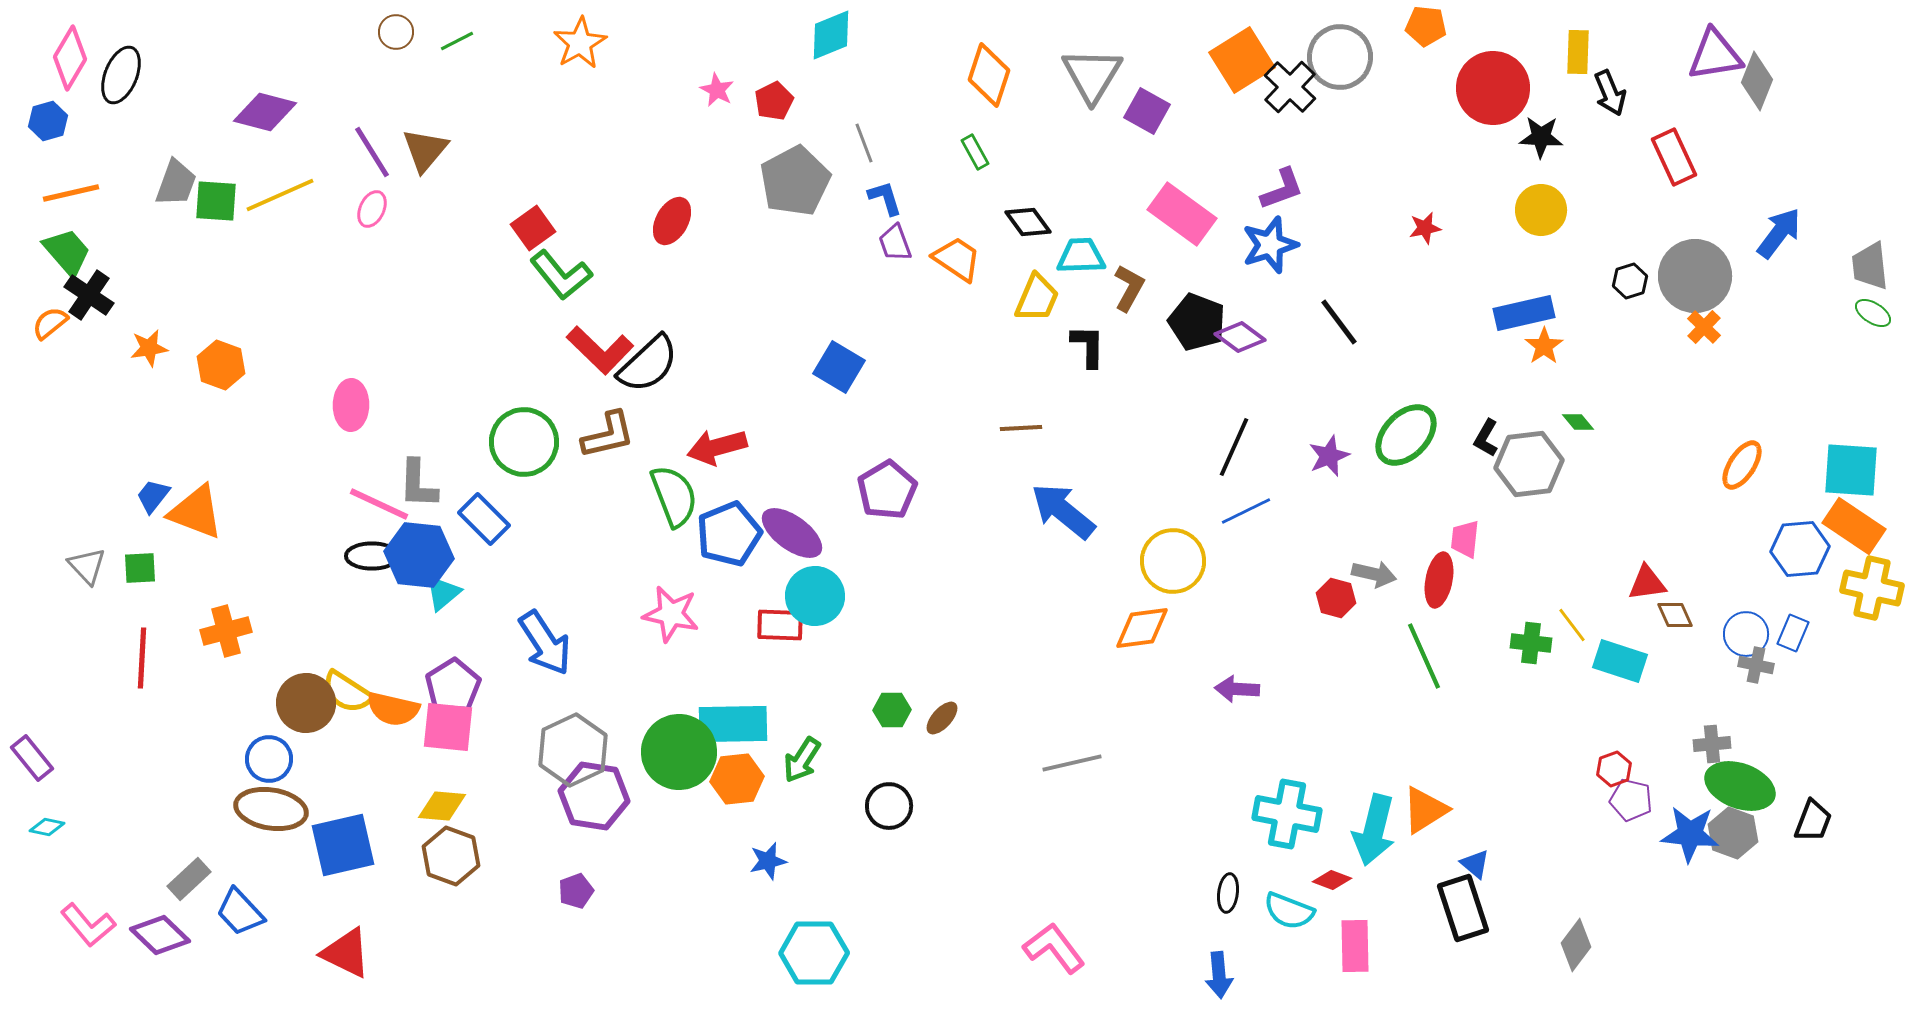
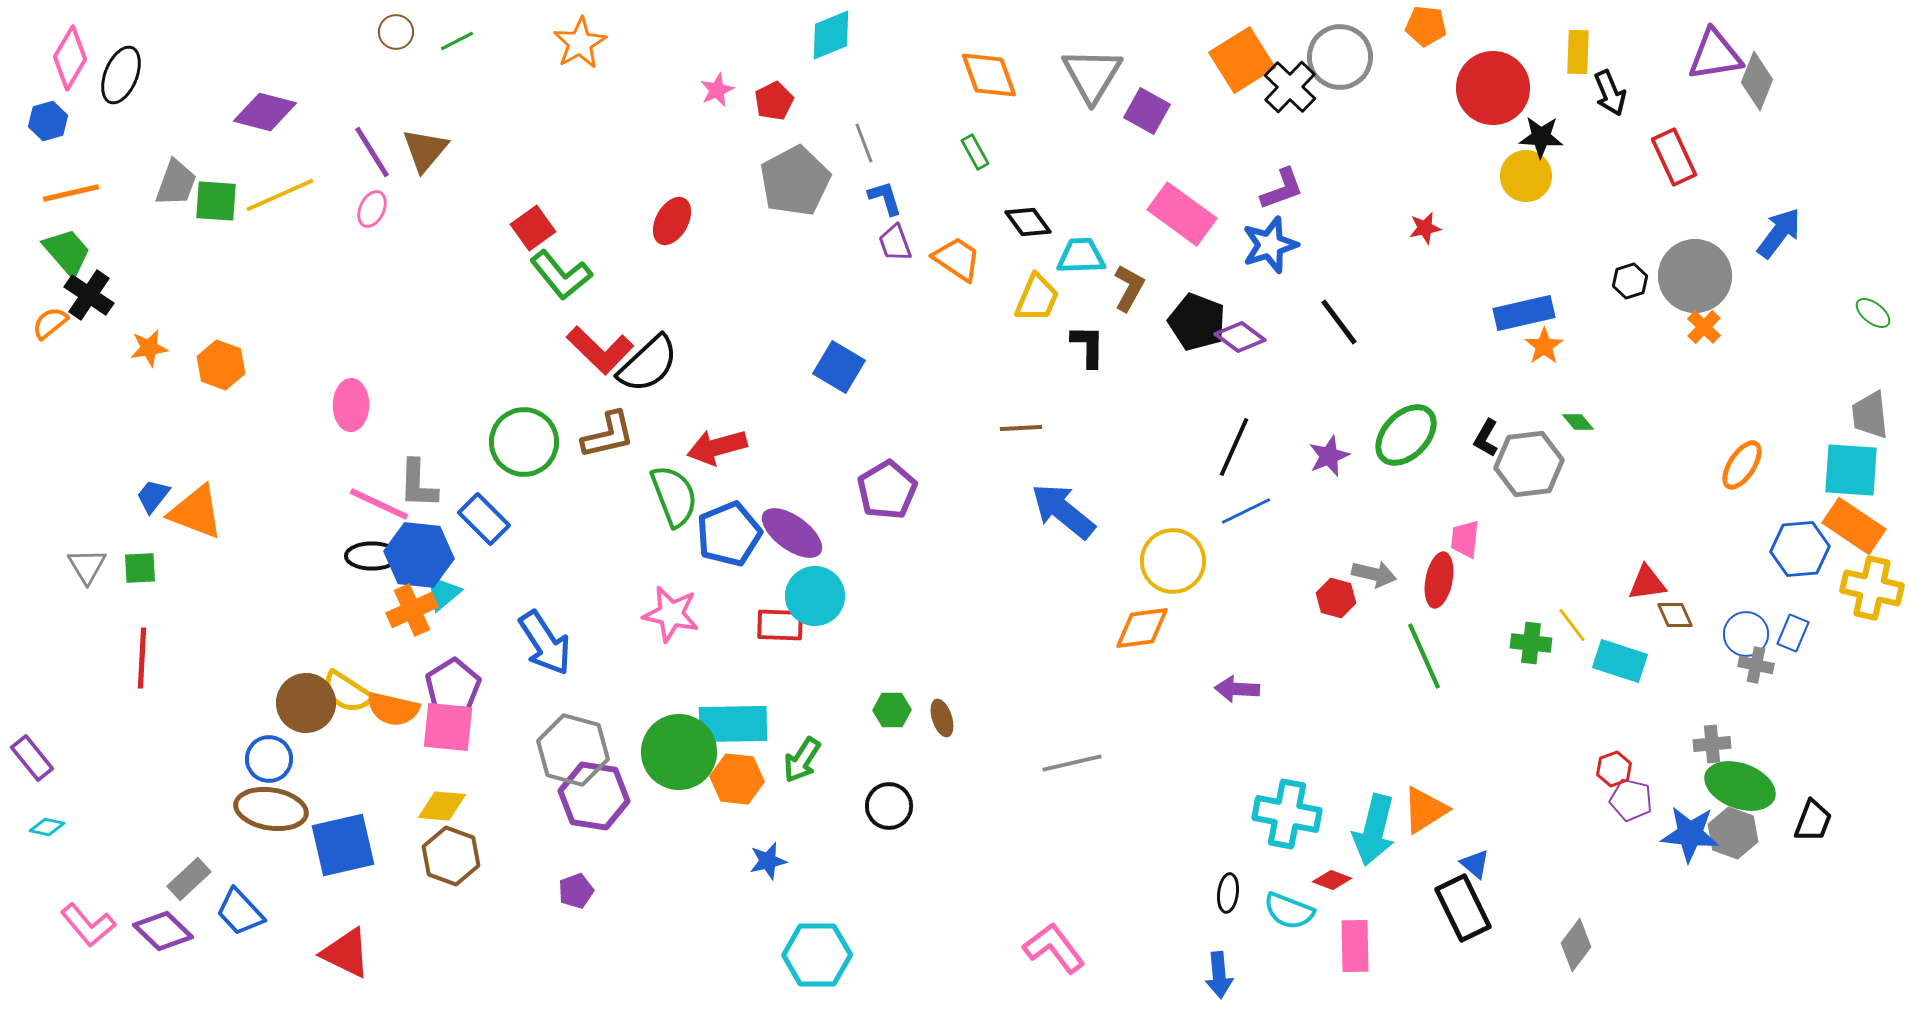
orange diamond at (989, 75): rotated 38 degrees counterclockwise
pink star at (717, 90): rotated 20 degrees clockwise
yellow circle at (1541, 210): moved 15 px left, 34 px up
gray trapezoid at (1870, 266): moved 149 px down
green ellipse at (1873, 313): rotated 6 degrees clockwise
gray triangle at (87, 566): rotated 12 degrees clockwise
orange cross at (226, 631): moved 186 px right, 21 px up; rotated 9 degrees counterclockwise
brown ellipse at (942, 718): rotated 60 degrees counterclockwise
gray hexagon at (573, 750): rotated 20 degrees counterclockwise
orange hexagon at (737, 779): rotated 12 degrees clockwise
black rectangle at (1463, 908): rotated 8 degrees counterclockwise
purple diamond at (160, 935): moved 3 px right, 4 px up
cyan hexagon at (814, 953): moved 3 px right, 2 px down
